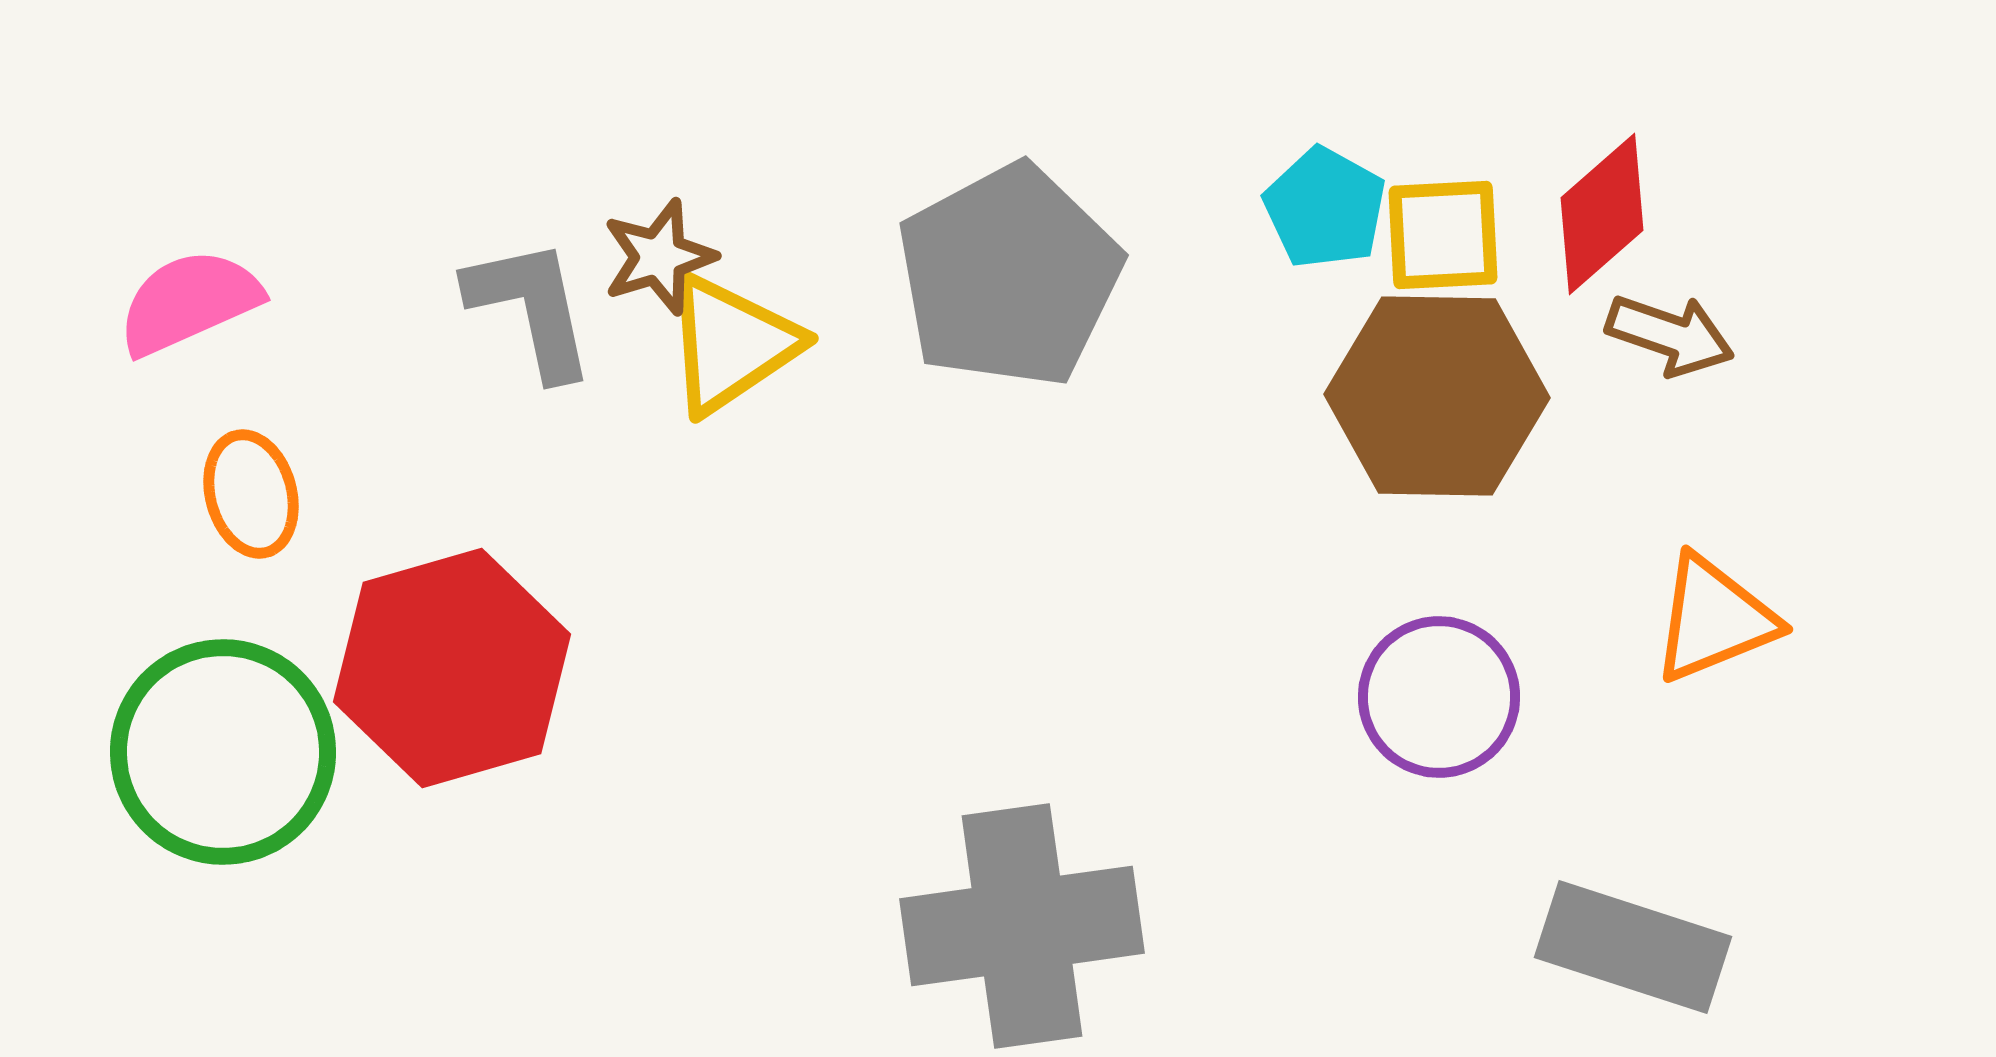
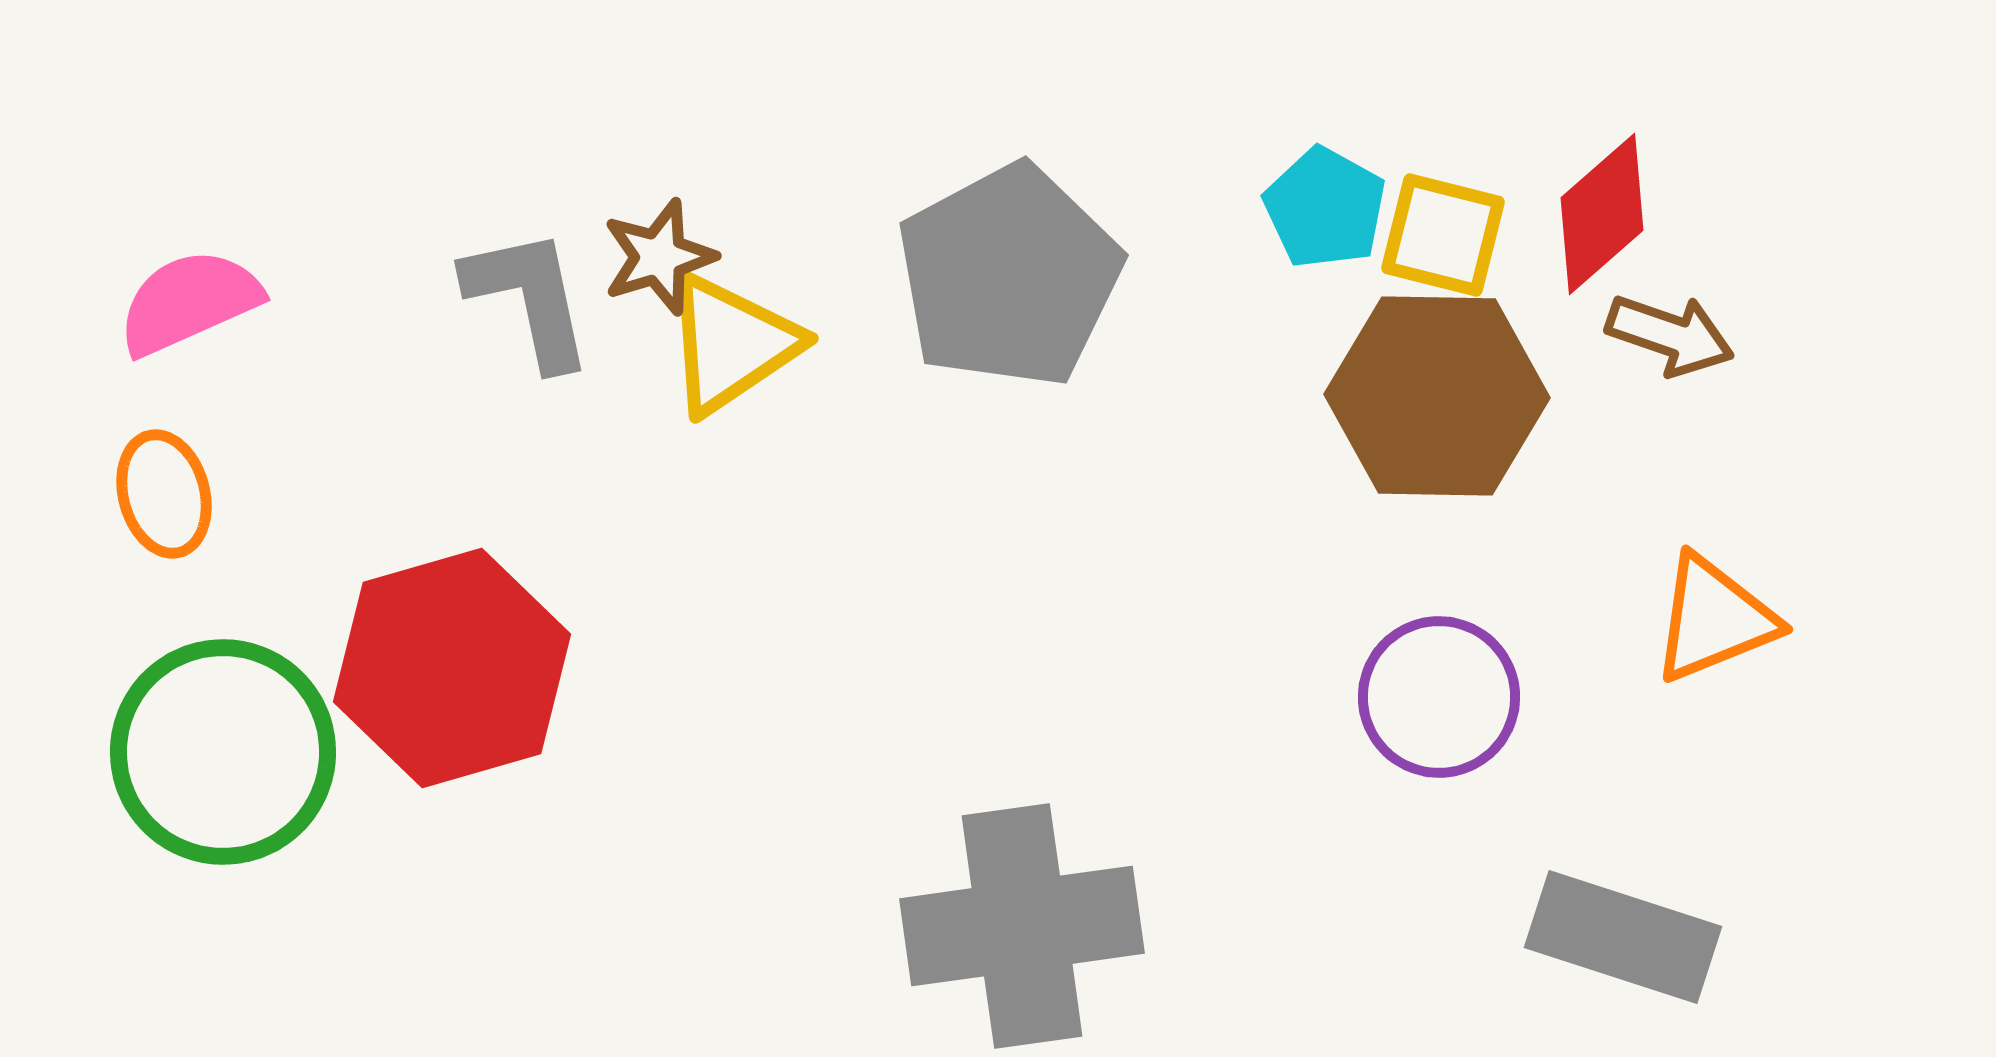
yellow square: rotated 17 degrees clockwise
gray L-shape: moved 2 px left, 10 px up
orange ellipse: moved 87 px left
gray rectangle: moved 10 px left, 10 px up
